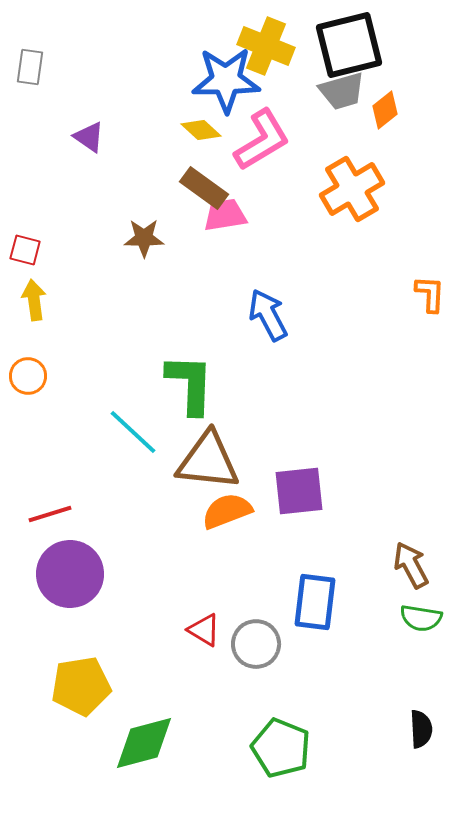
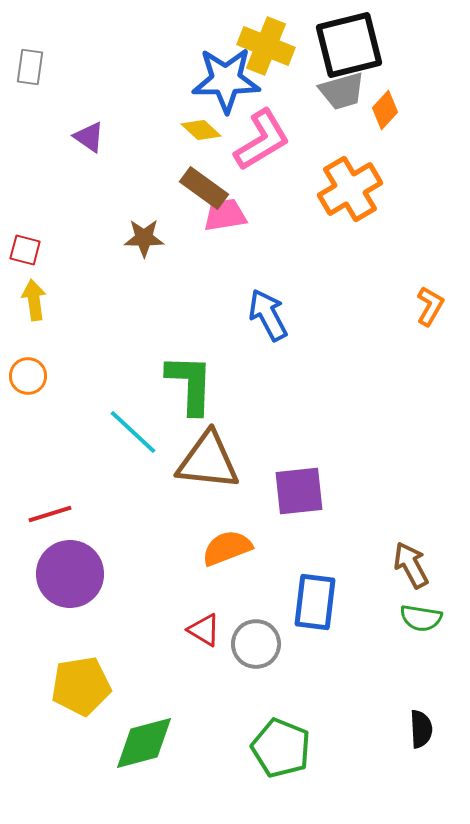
orange diamond: rotated 9 degrees counterclockwise
orange cross: moved 2 px left
orange L-shape: moved 12 px down; rotated 27 degrees clockwise
orange semicircle: moved 37 px down
